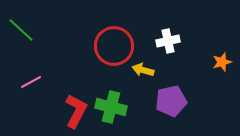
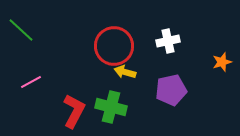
yellow arrow: moved 18 px left, 2 px down
purple pentagon: moved 11 px up
red L-shape: moved 2 px left
